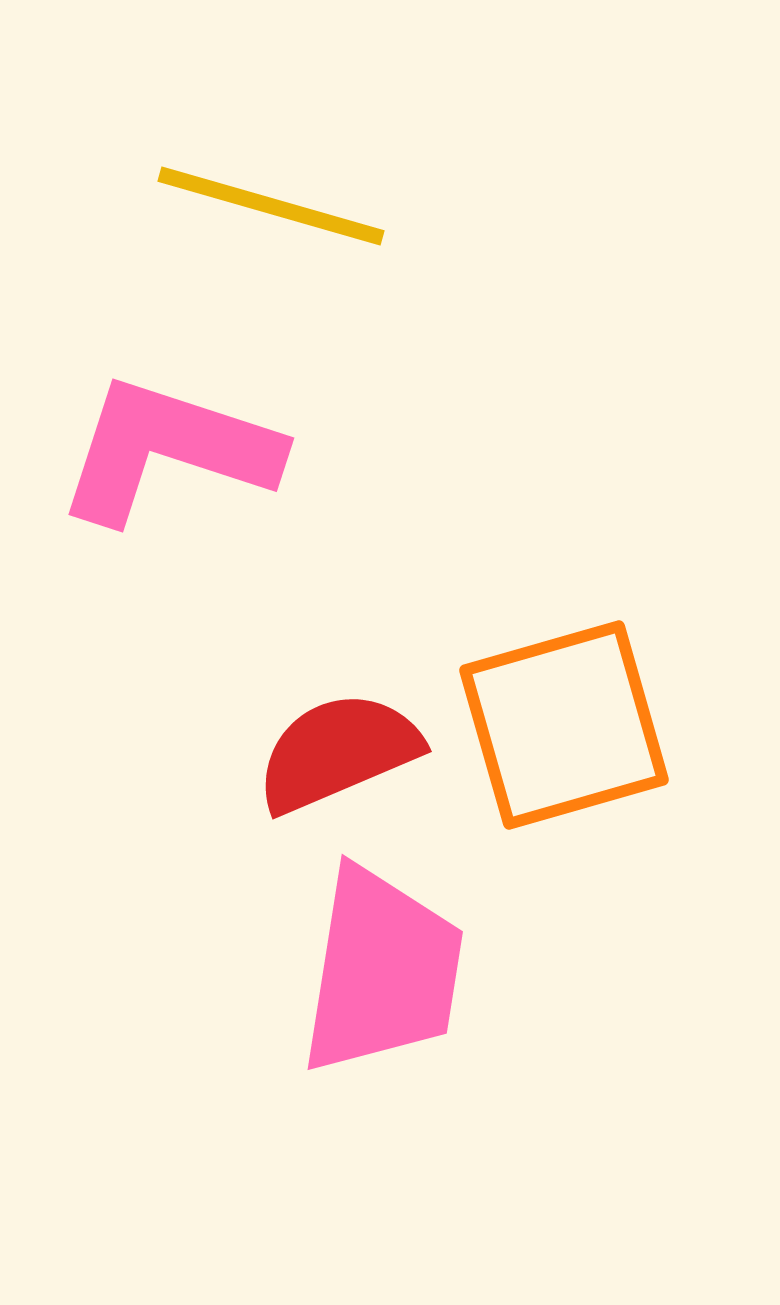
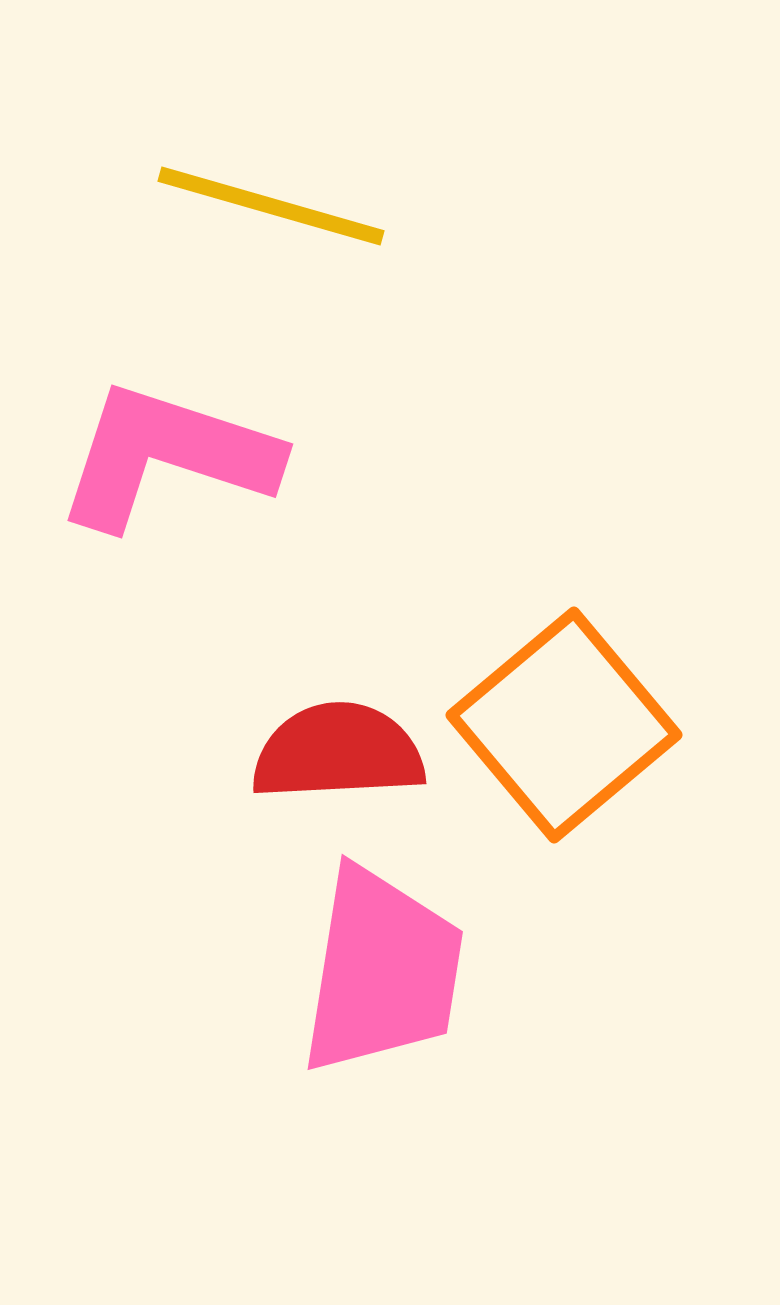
pink L-shape: moved 1 px left, 6 px down
orange square: rotated 24 degrees counterclockwise
red semicircle: rotated 20 degrees clockwise
